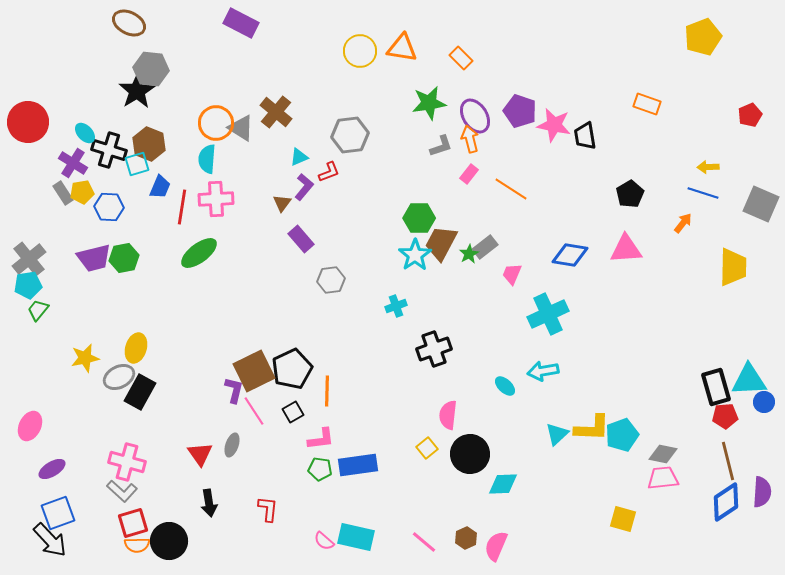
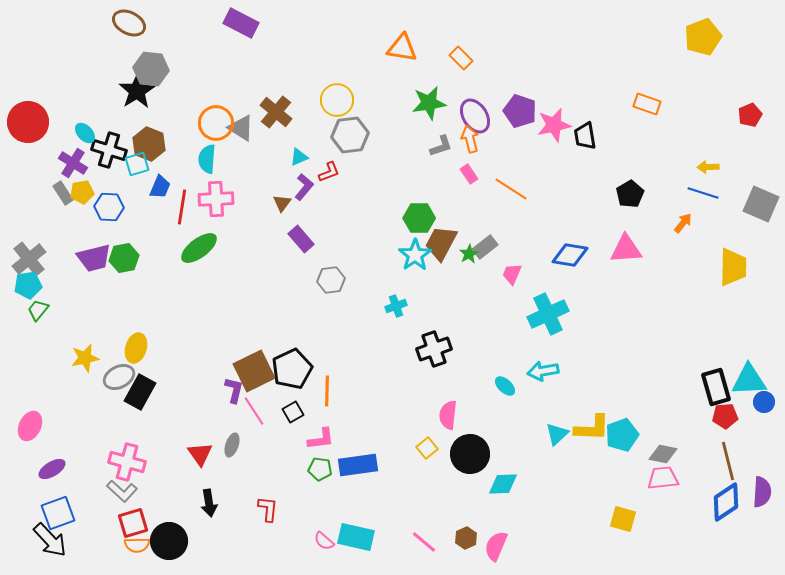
yellow circle at (360, 51): moved 23 px left, 49 px down
pink star at (554, 125): rotated 24 degrees counterclockwise
pink rectangle at (469, 174): rotated 72 degrees counterclockwise
green ellipse at (199, 253): moved 5 px up
